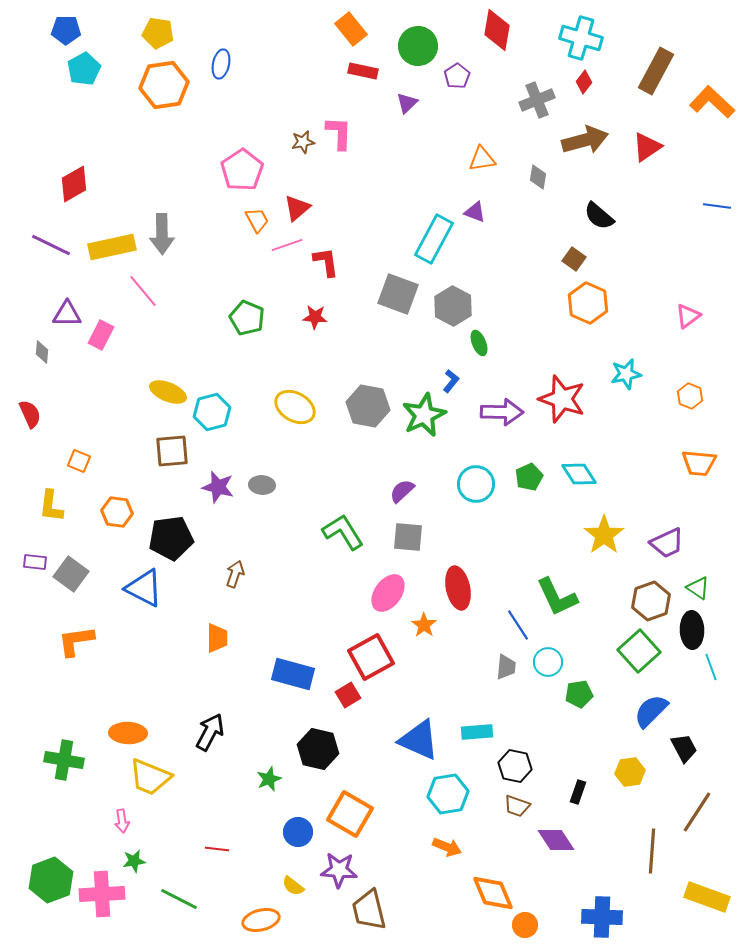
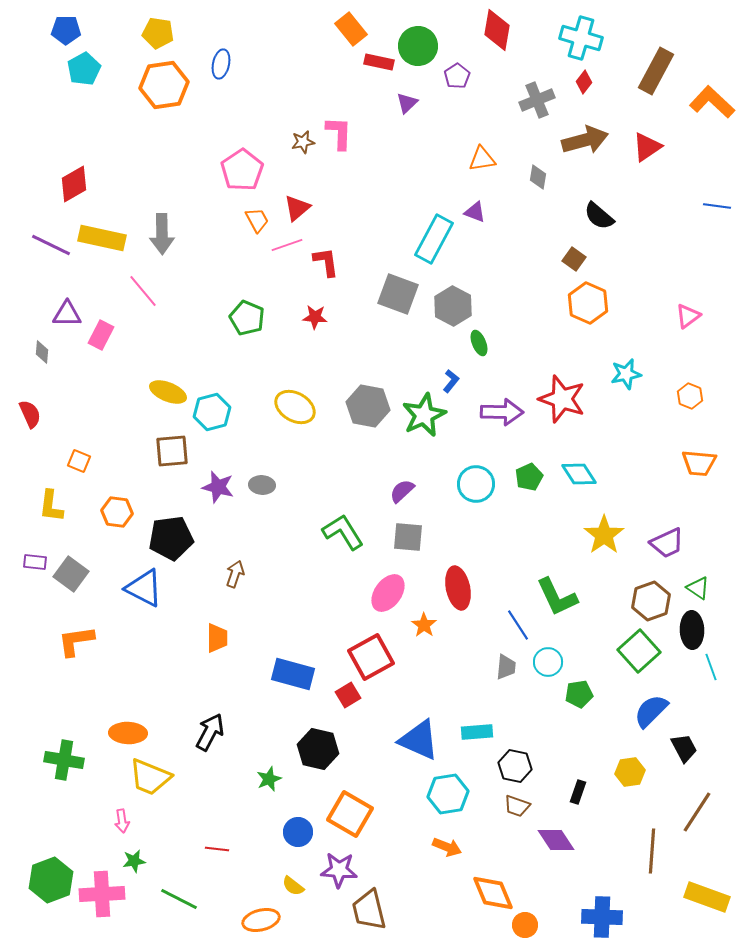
red rectangle at (363, 71): moved 16 px right, 9 px up
yellow rectangle at (112, 247): moved 10 px left, 9 px up; rotated 24 degrees clockwise
